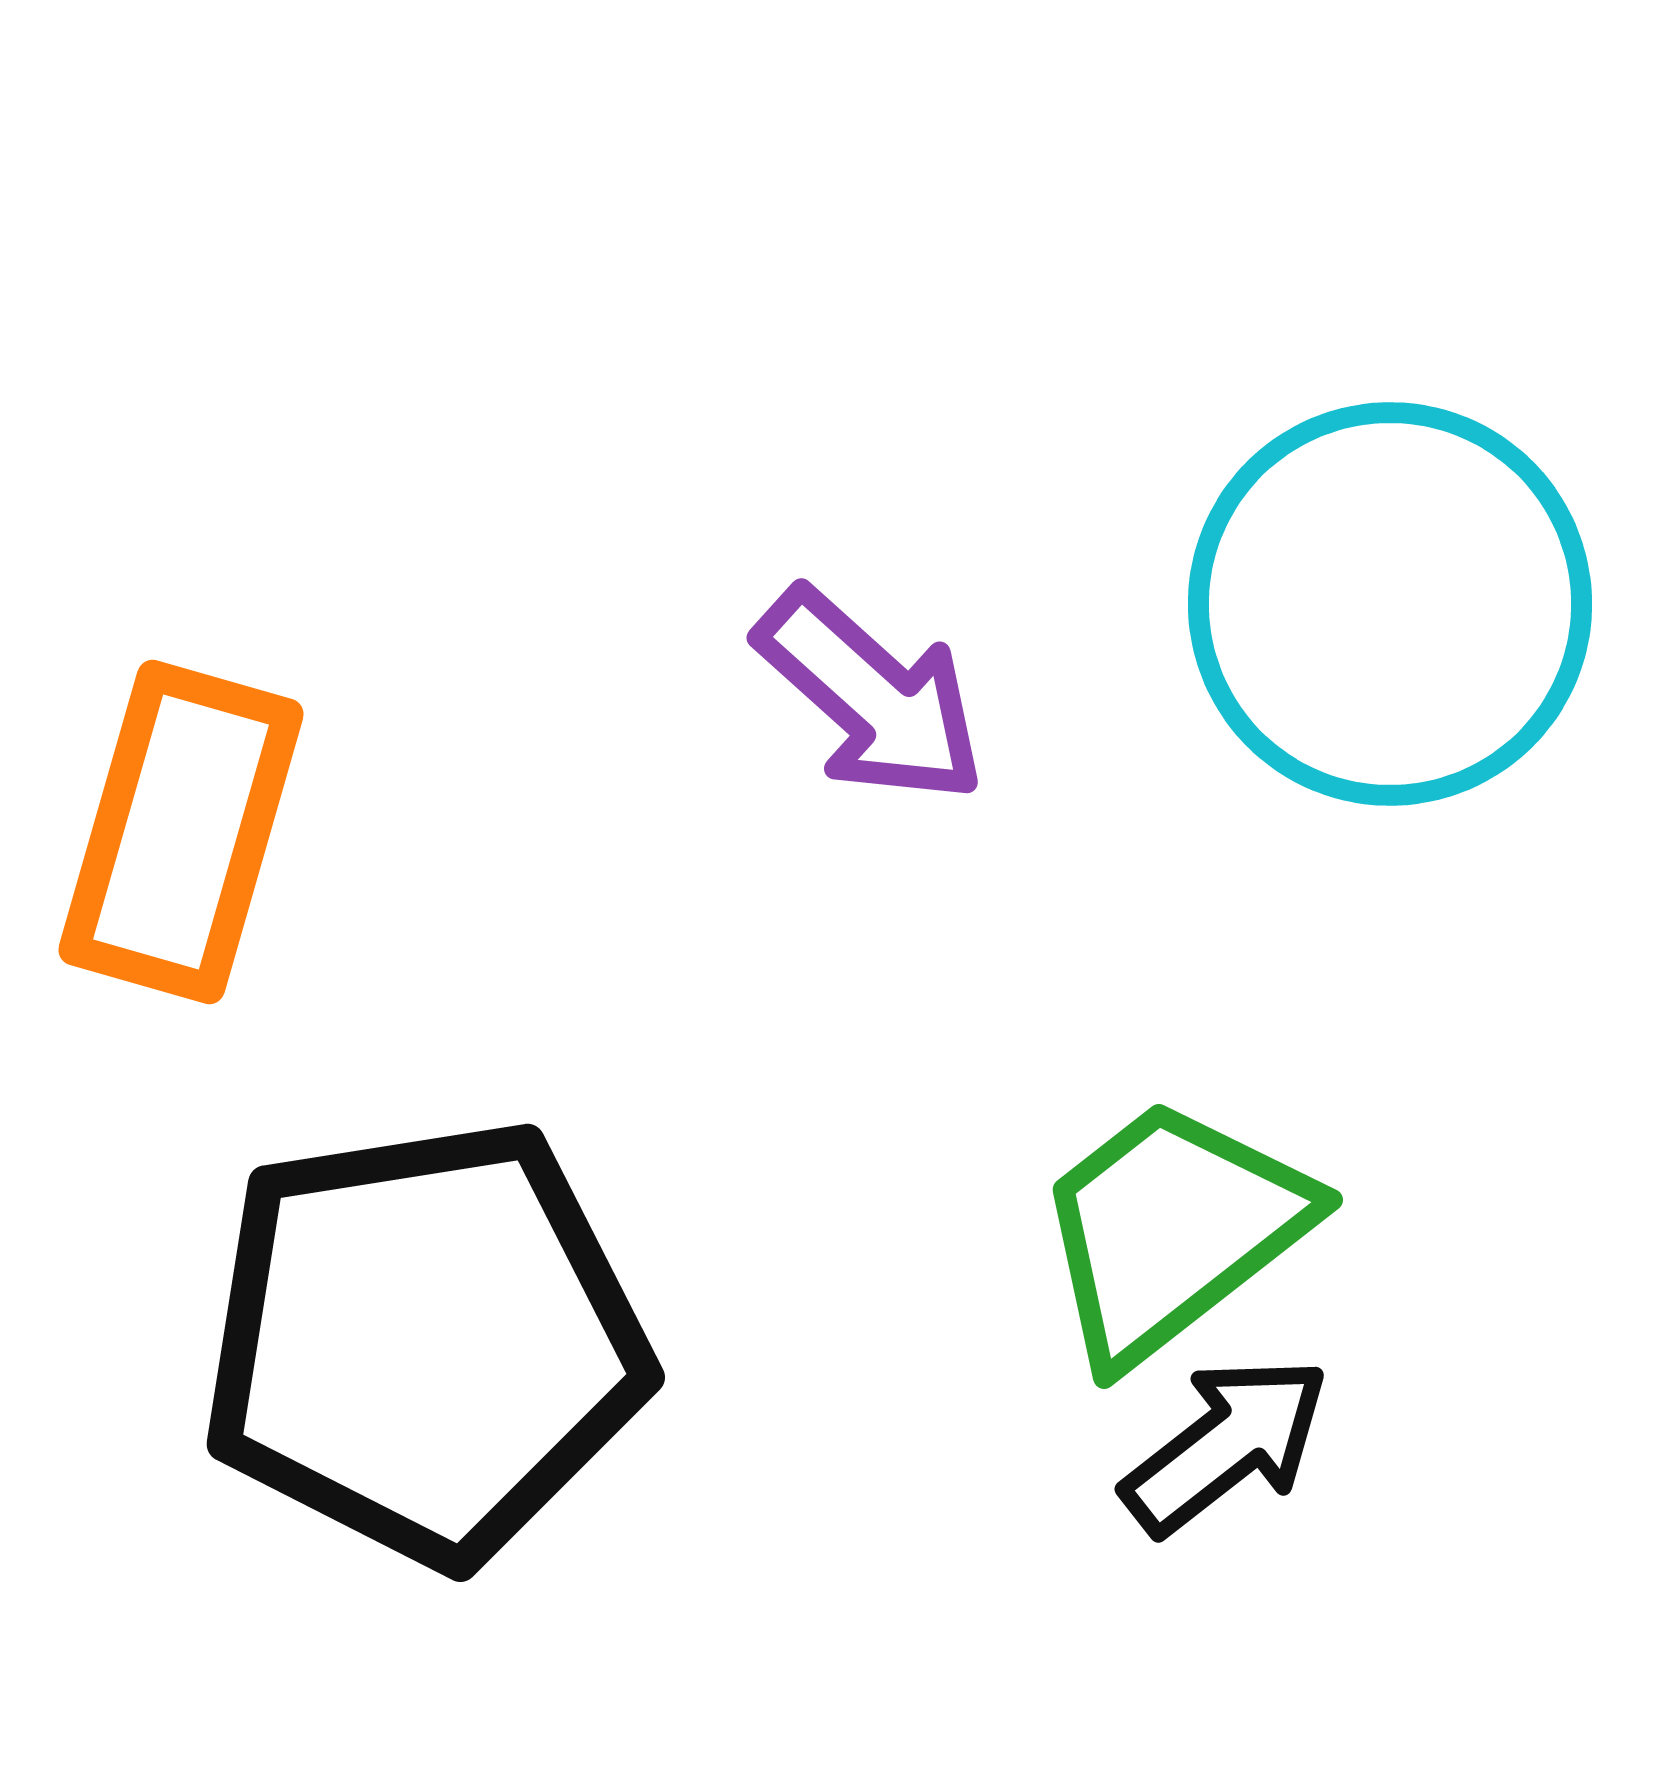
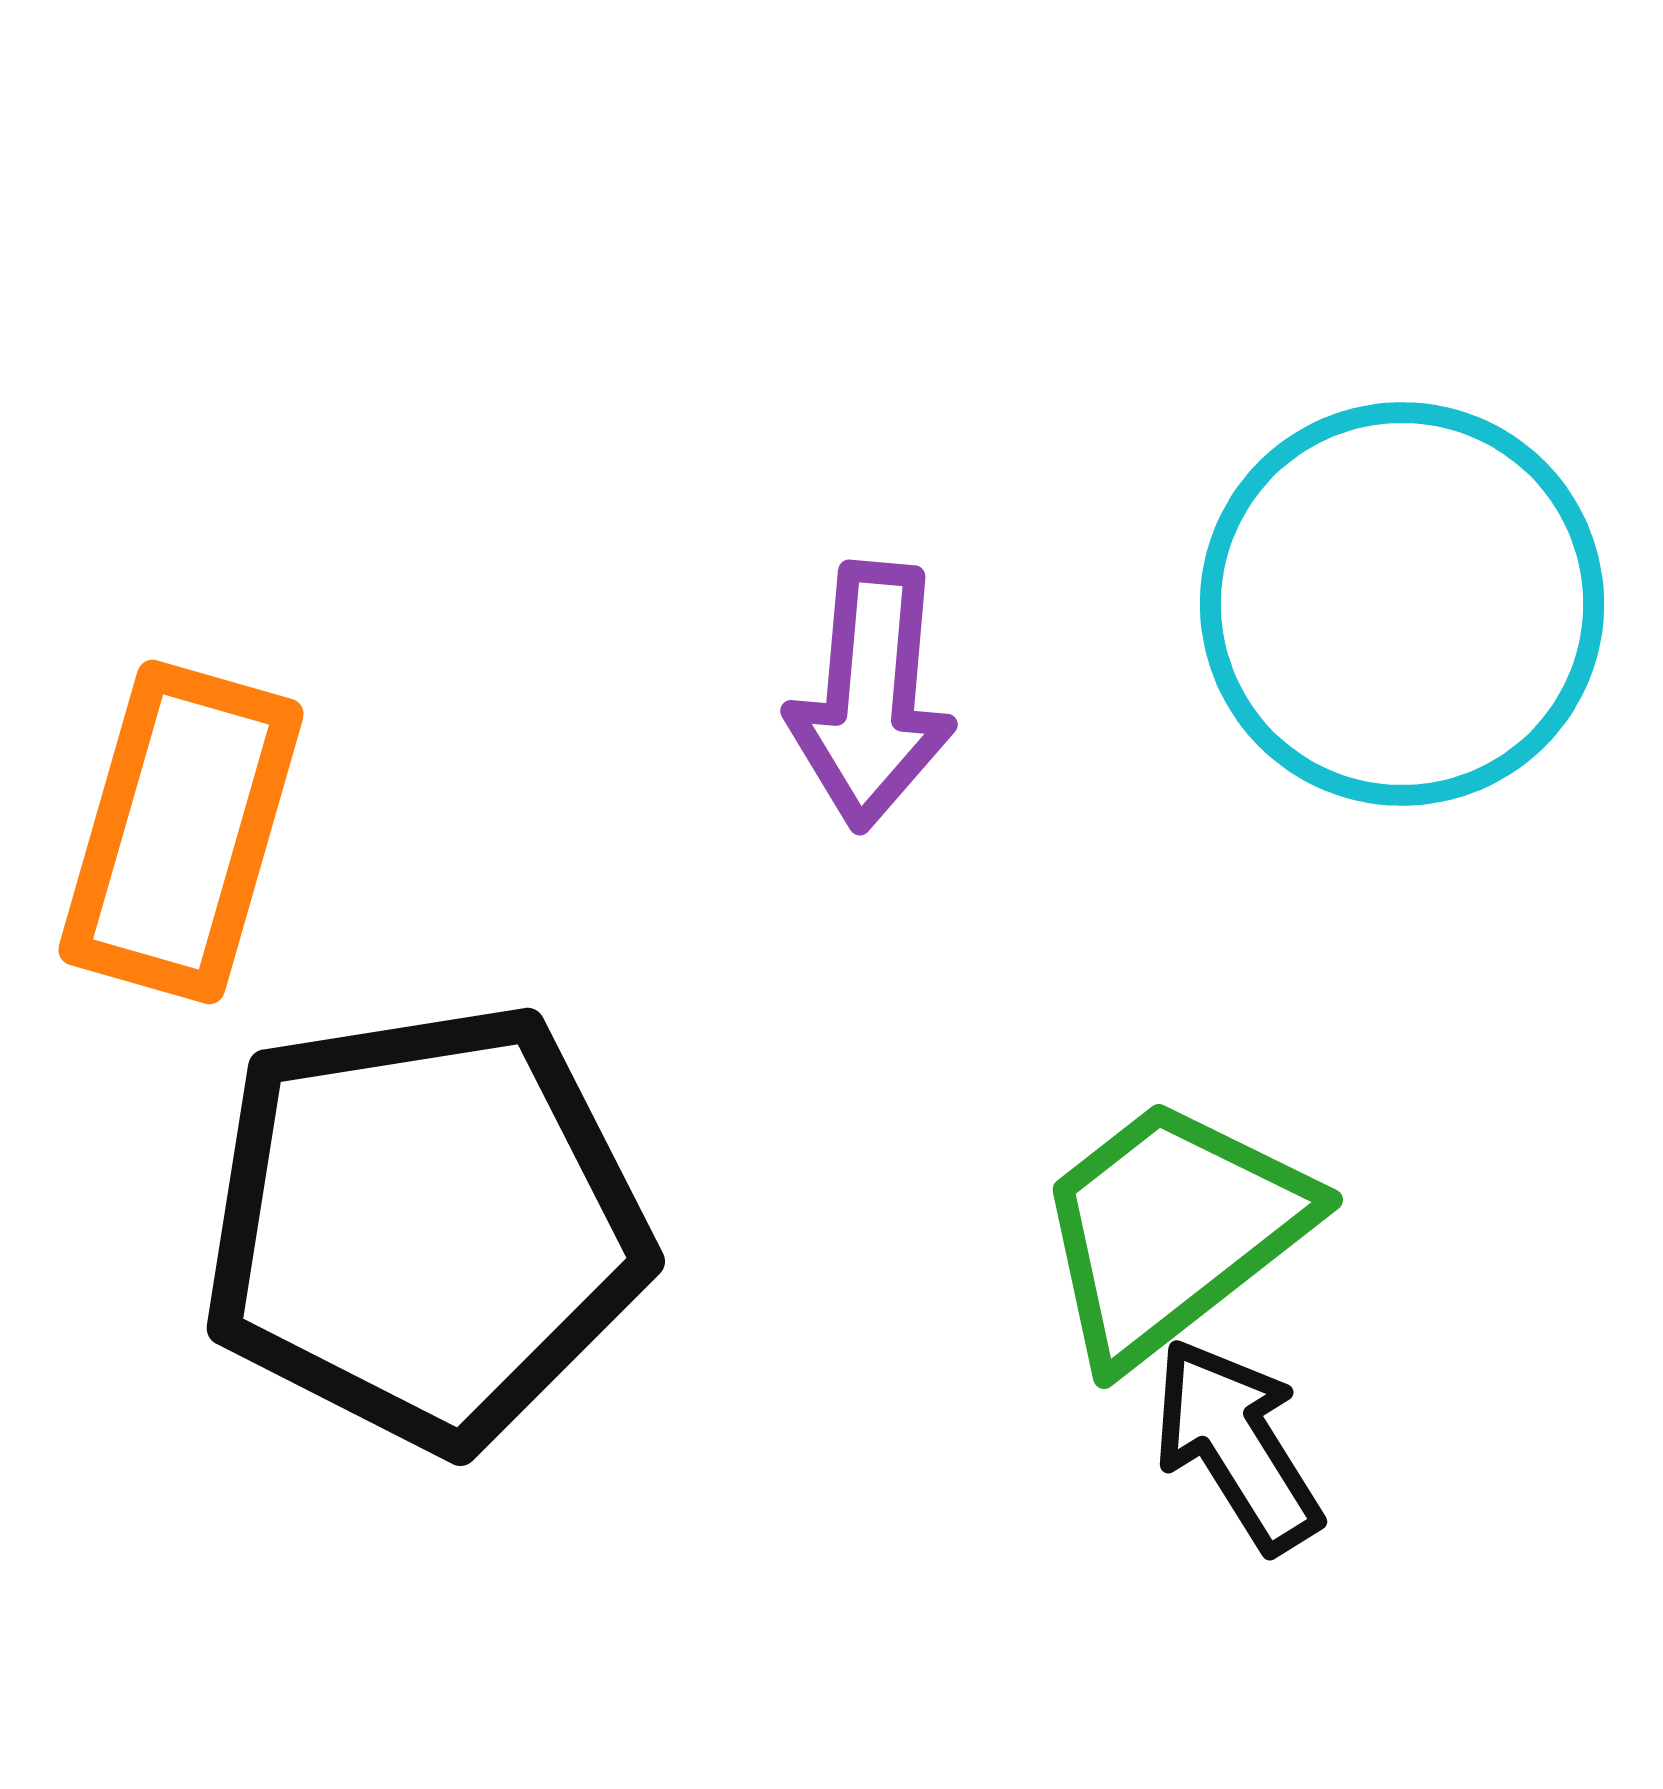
cyan circle: moved 12 px right
purple arrow: rotated 53 degrees clockwise
black pentagon: moved 116 px up
black arrow: moved 11 px right; rotated 84 degrees counterclockwise
